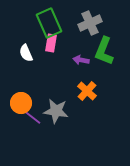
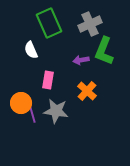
gray cross: moved 1 px down
pink rectangle: moved 3 px left, 37 px down
white semicircle: moved 5 px right, 3 px up
purple arrow: rotated 21 degrees counterclockwise
purple line: moved 4 px up; rotated 36 degrees clockwise
